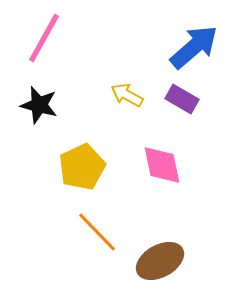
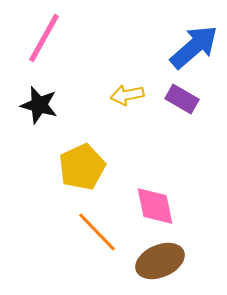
yellow arrow: rotated 40 degrees counterclockwise
pink diamond: moved 7 px left, 41 px down
brown ellipse: rotated 6 degrees clockwise
